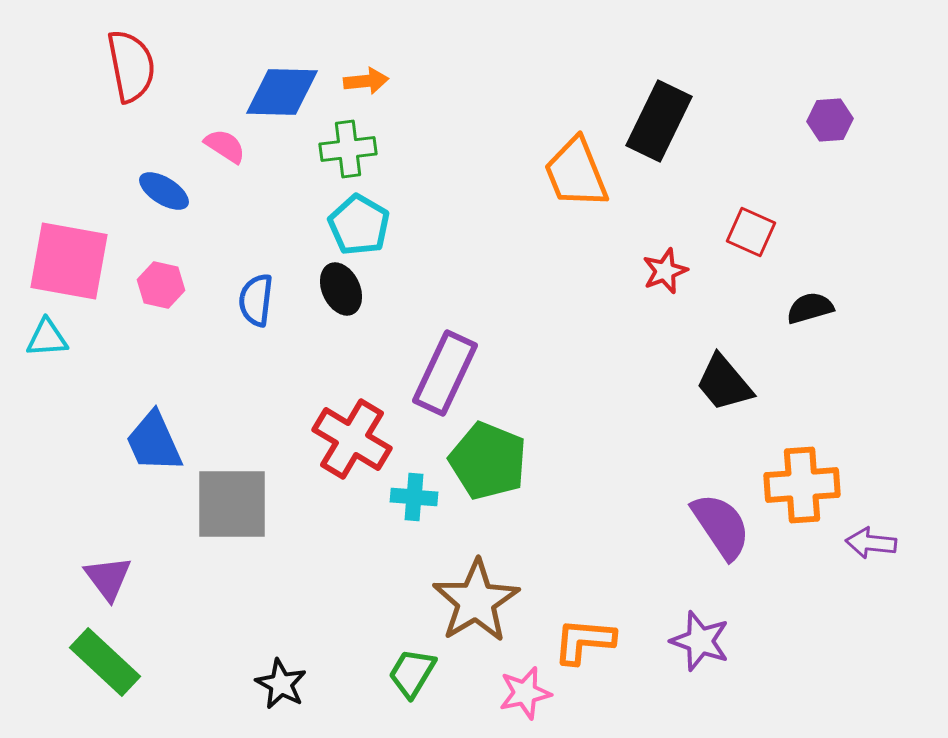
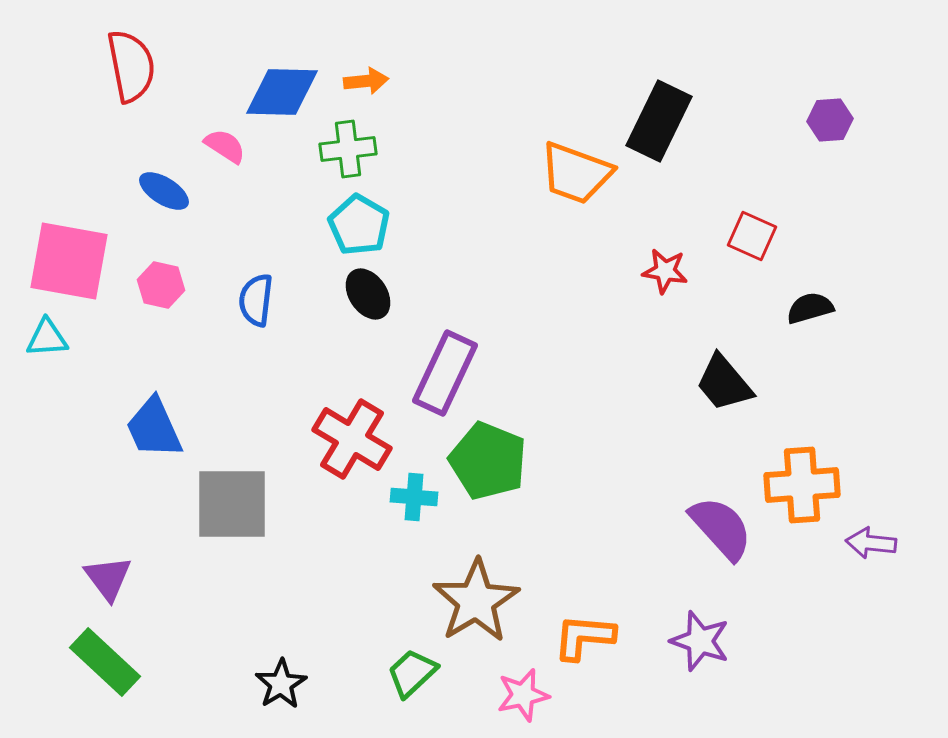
orange trapezoid: rotated 48 degrees counterclockwise
red square: moved 1 px right, 4 px down
red star: rotated 30 degrees clockwise
black ellipse: moved 27 px right, 5 px down; rotated 9 degrees counterclockwise
blue trapezoid: moved 14 px up
purple semicircle: moved 2 px down; rotated 8 degrees counterclockwise
orange L-shape: moved 4 px up
green trapezoid: rotated 16 degrees clockwise
black star: rotated 12 degrees clockwise
pink star: moved 2 px left, 2 px down
